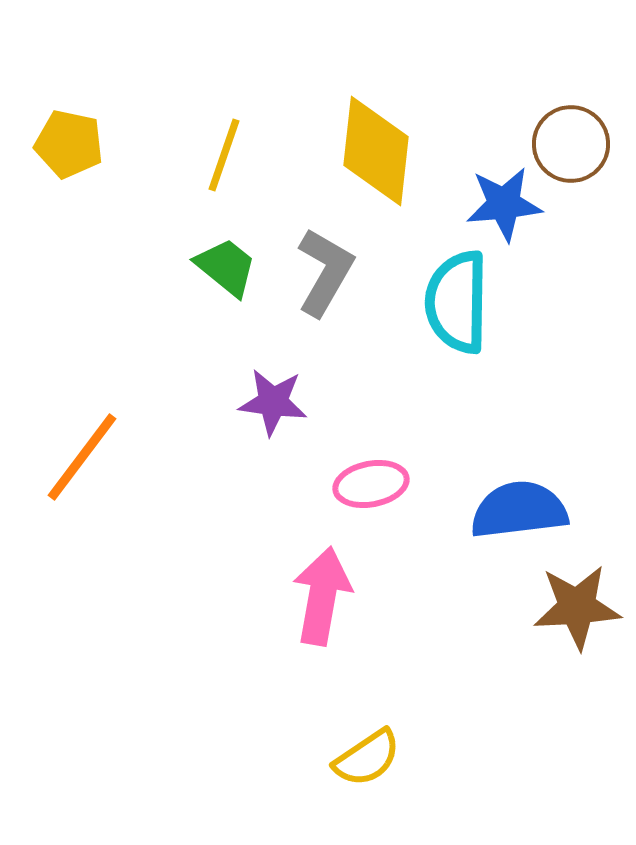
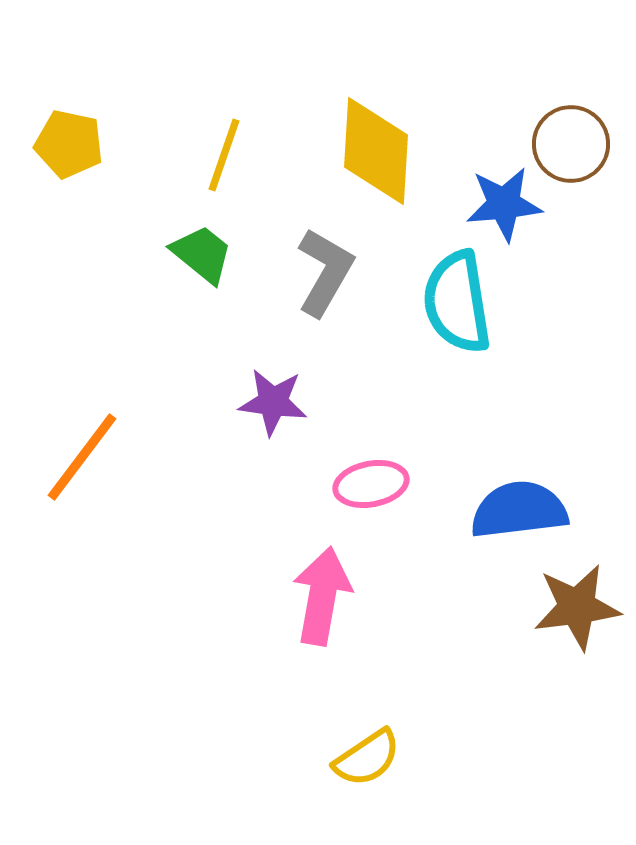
yellow diamond: rotated 3 degrees counterclockwise
green trapezoid: moved 24 px left, 13 px up
cyan semicircle: rotated 10 degrees counterclockwise
brown star: rotated 4 degrees counterclockwise
